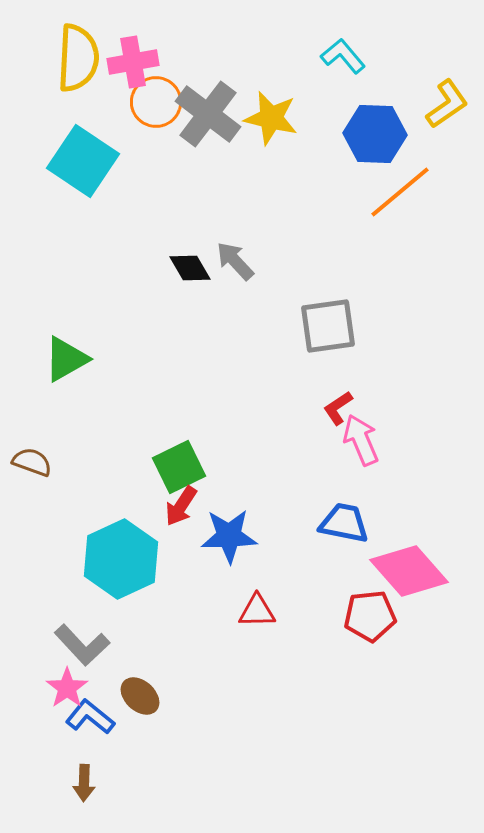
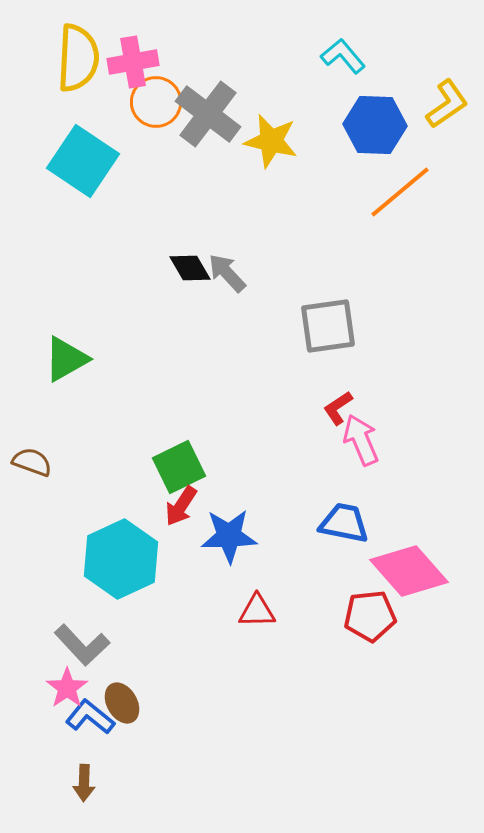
yellow star: moved 23 px down
blue hexagon: moved 9 px up
gray arrow: moved 8 px left, 12 px down
brown ellipse: moved 18 px left, 7 px down; rotated 18 degrees clockwise
